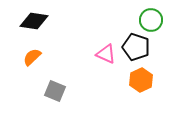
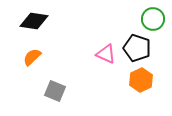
green circle: moved 2 px right, 1 px up
black pentagon: moved 1 px right, 1 px down
